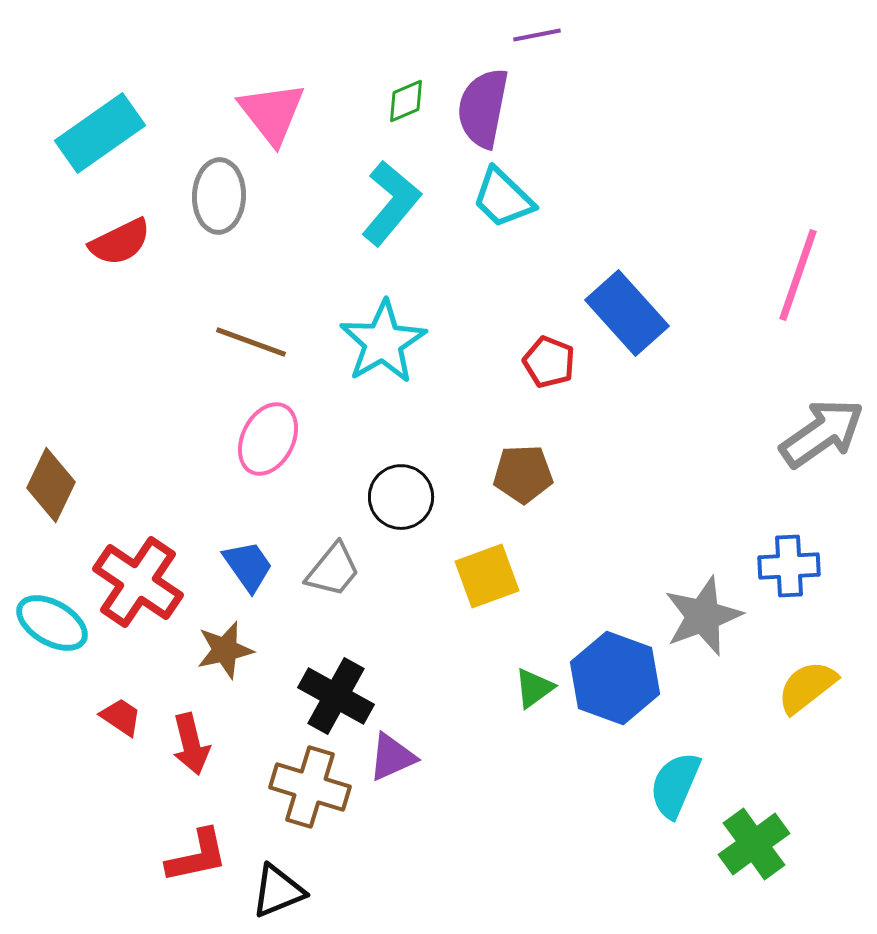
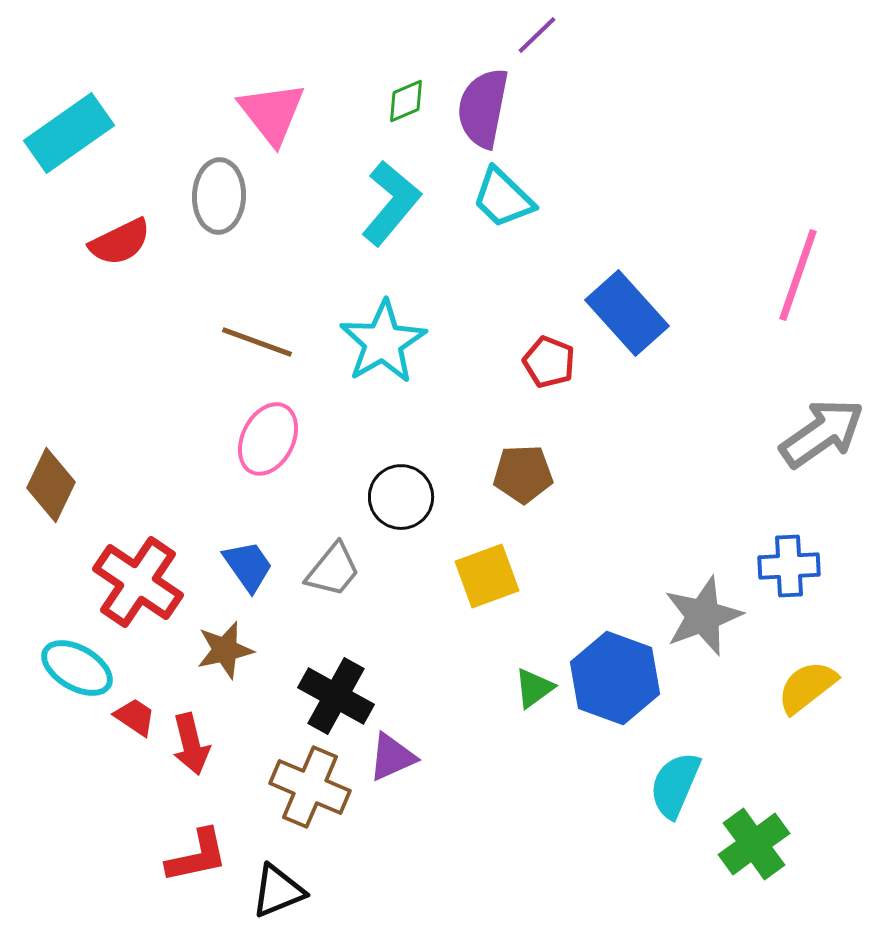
purple line: rotated 33 degrees counterclockwise
cyan rectangle: moved 31 px left
brown line: moved 6 px right
cyan ellipse: moved 25 px right, 45 px down
red trapezoid: moved 14 px right
brown cross: rotated 6 degrees clockwise
